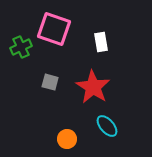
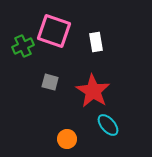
pink square: moved 2 px down
white rectangle: moved 5 px left
green cross: moved 2 px right, 1 px up
red star: moved 4 px down
cyan ellipse: moved 1 px right, 1 px up
